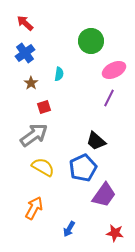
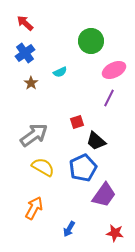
cyan semicircle: moved 1 px right, 2 px up; rotated 56 degrees clockwise
red square: moved 33 px right, 15 px down
